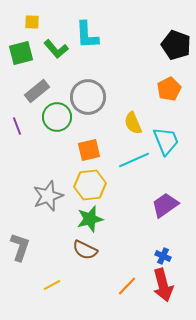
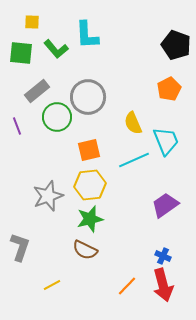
green square: rotated 20 degrees clockwise
